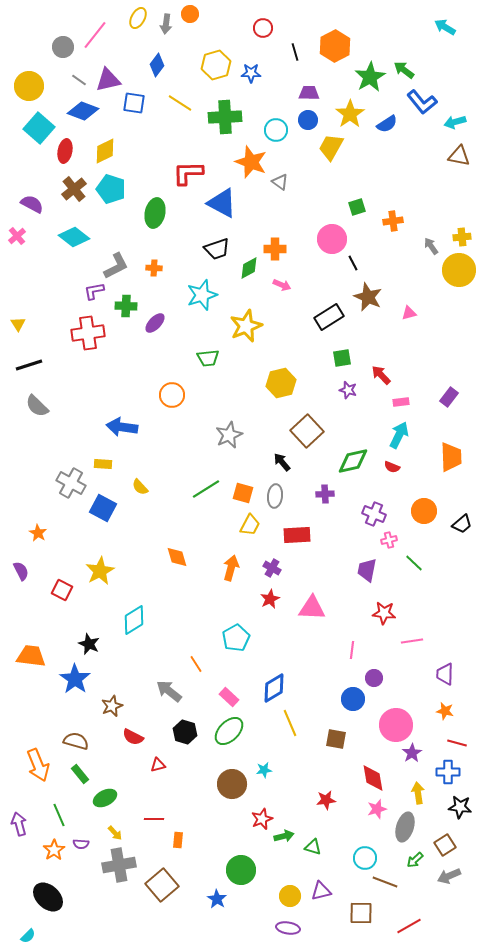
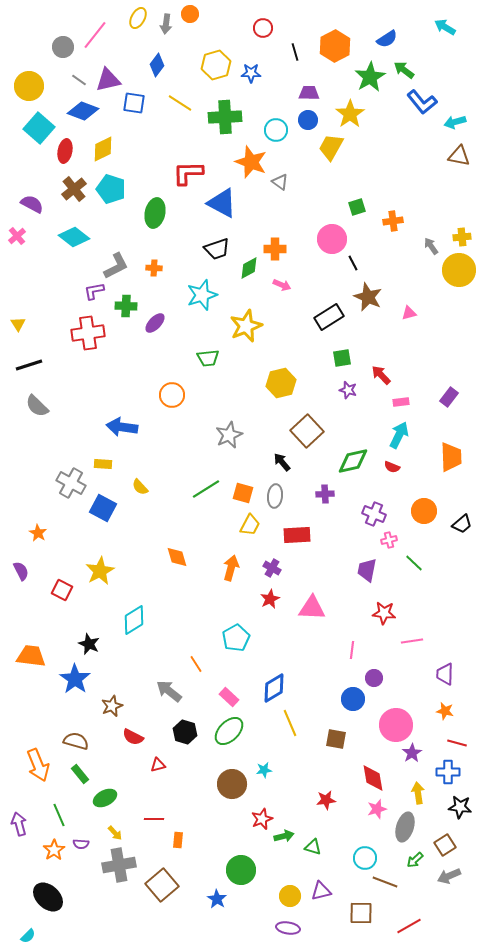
blue semicircle at (387, 124): moved 85 px up
yellow diamond at (105, 151): moved 2 px left, 2 px up
